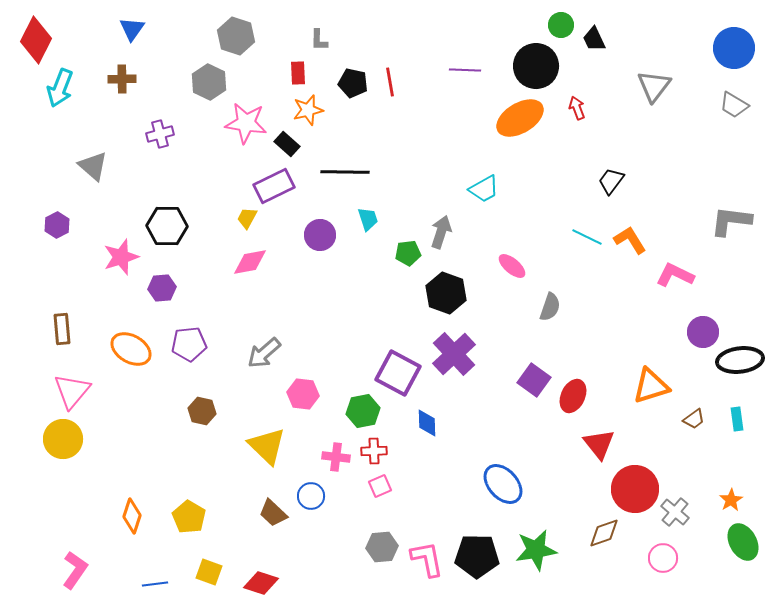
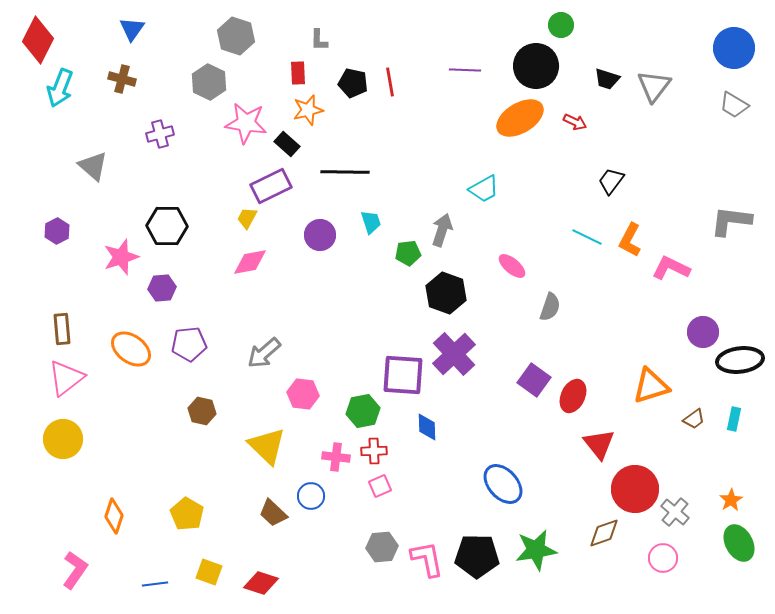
black trapezoid at (594, 39): moved 13 px right, 40 px down; rotated 48 degrees counterclockwise
red diamond at (36, 40): moved 2 px right
brown cross at (122, 79): rotated 16 degrees clockwise
red arrow at (577, 108): moved 2 px left, 14 px down; rotated 135 degrees clockwise
purple rectangle at (274, 186): moved 3 px left
cyan trapezoid at (368, 219): moved 3 px right, 3 px down
purple hexagon at (57, 225): moved 6 px down
gray arrow at (441, 232): moved 1 px right, 2 px up
orange L-shape at (630, 240): rotated 120 degrees counterclockwise
pink L-shape at (675, 275): moved 4 px left, 7 px up
orange ellipse at (131, 349): rotated 6 degrees clockwise
purple square at (398, 373): moved 5 px right, 2 px down; rotated 24 degrees counterclockwise
pink triangle at (72, 391): moved 6 px left, 13 px up; rotated 12 degrees clockwise
cyan rectangle at (737, 419): moved 3 px left; rotated 20 degrees clockwise
blue diamond at (427, 423): moved 4 px down
orange diamond at (132, 516): moved 18 px left
yellow pentagon at (189, 517): moved 2 px left, 3 px up
green ellipse at (743, 542): moved 4 px left, 1 px down
